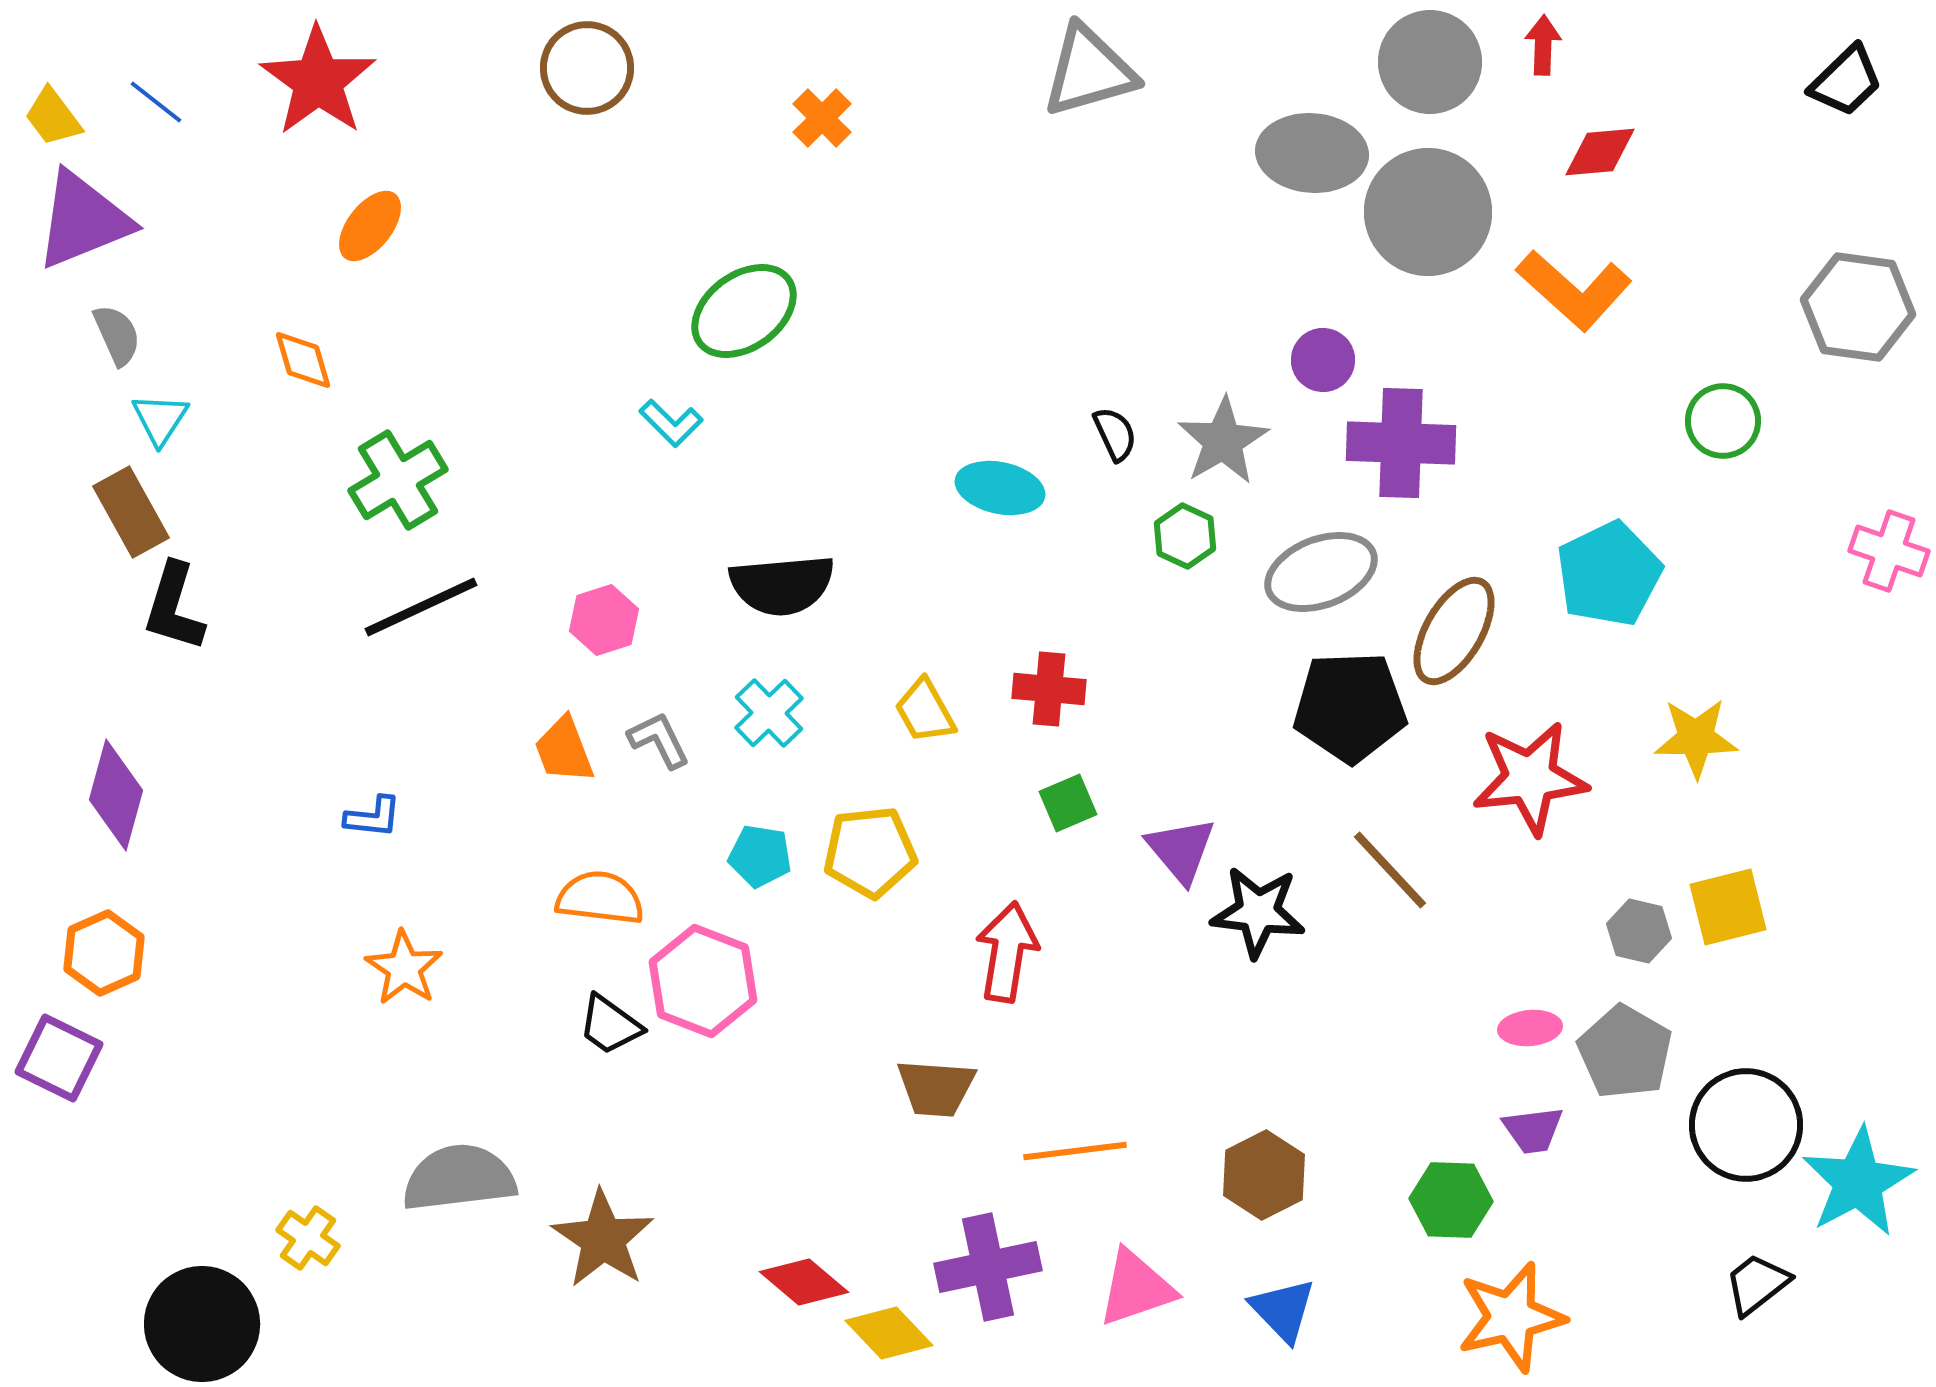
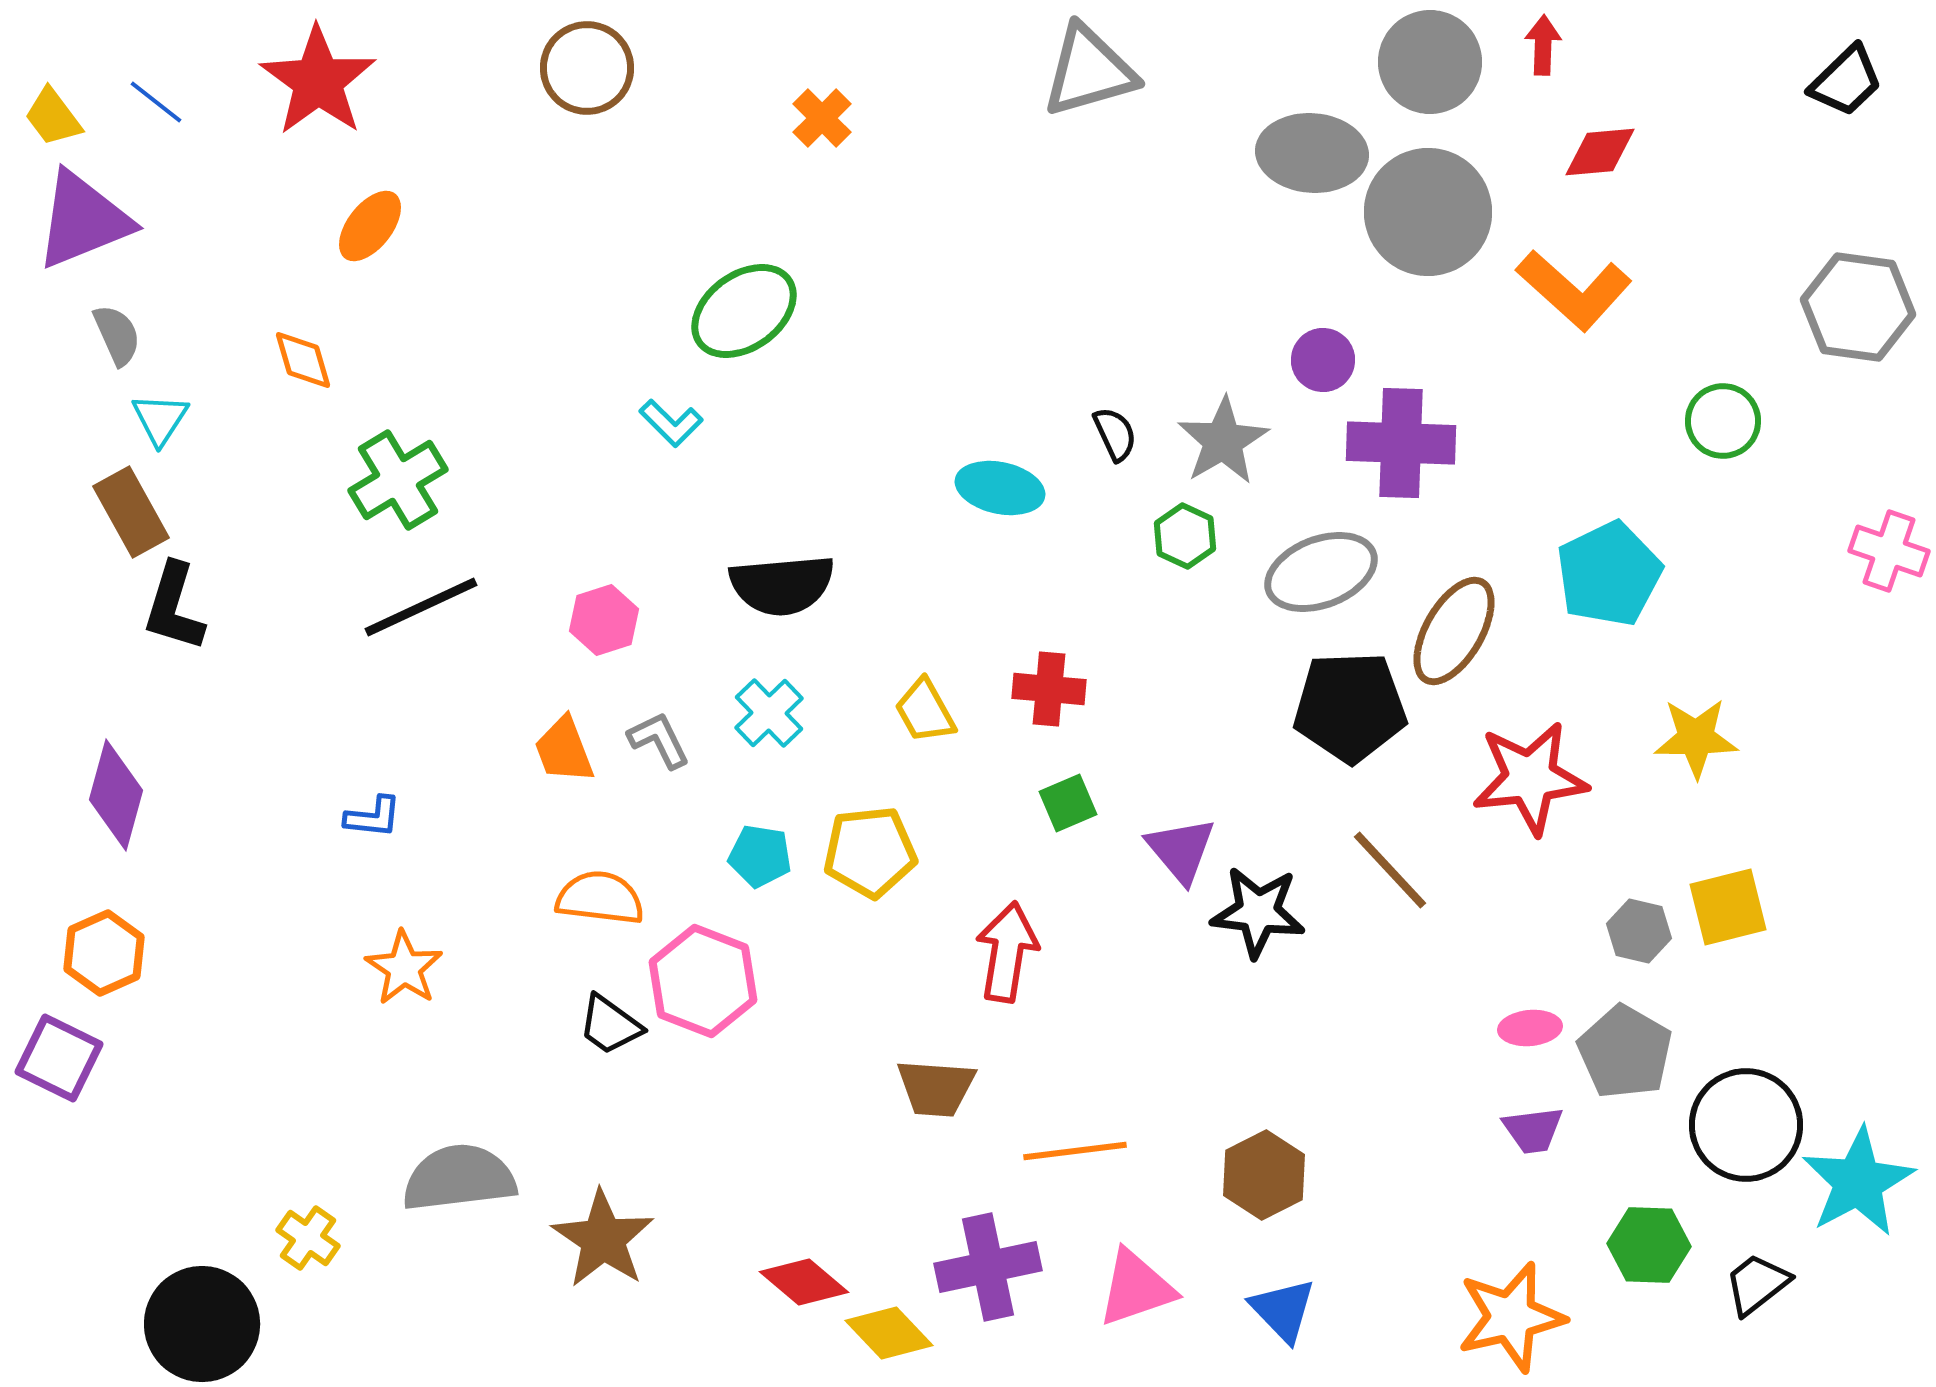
green hexagon at (1451, 1200): moved 198 px right, 45 px down
